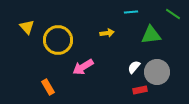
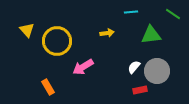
yellow triangle: moved 3 px down
yellow circle: moved 1 px left, 1 px down
gray circle: moved 1 px up
